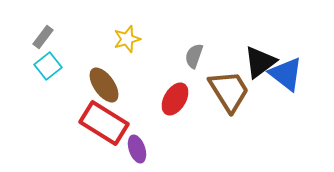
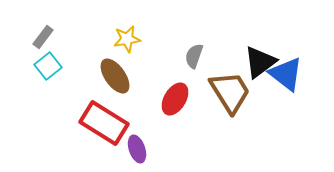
yellow star: rotated 8 degrees clockwise
brown ellipse: moved 11 px right, 9 px up
brown trapezoid: moved 1 px right, 1 px down
